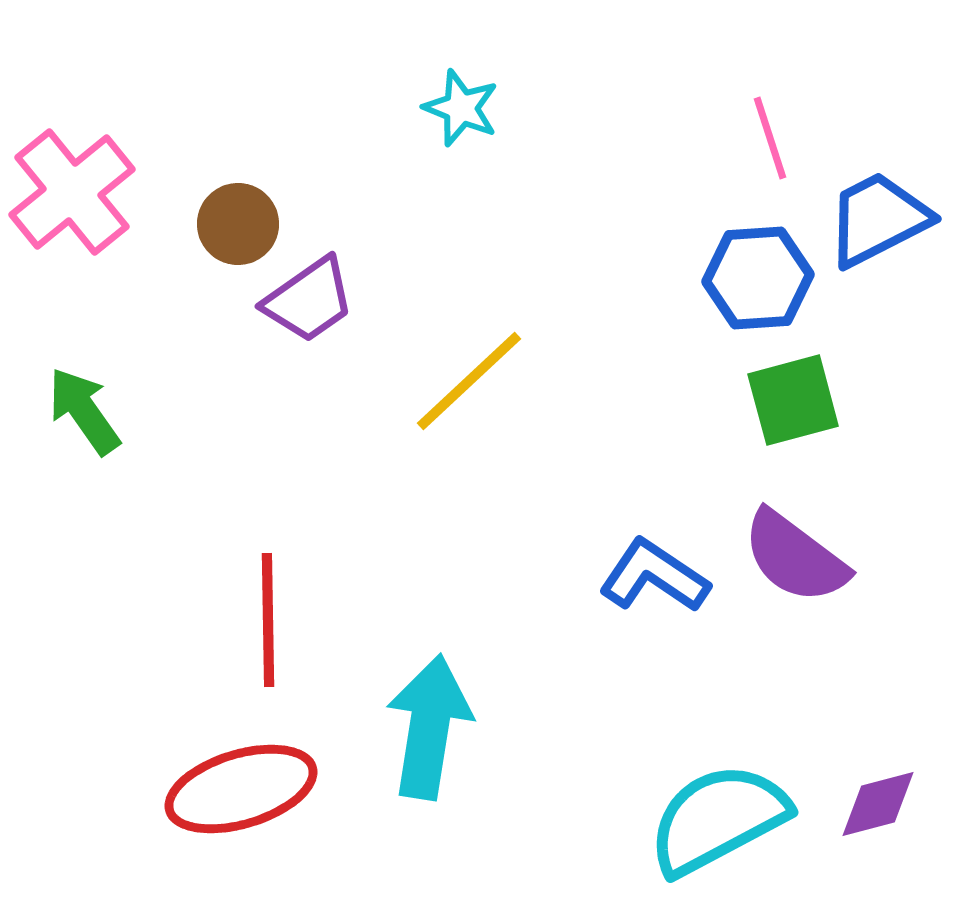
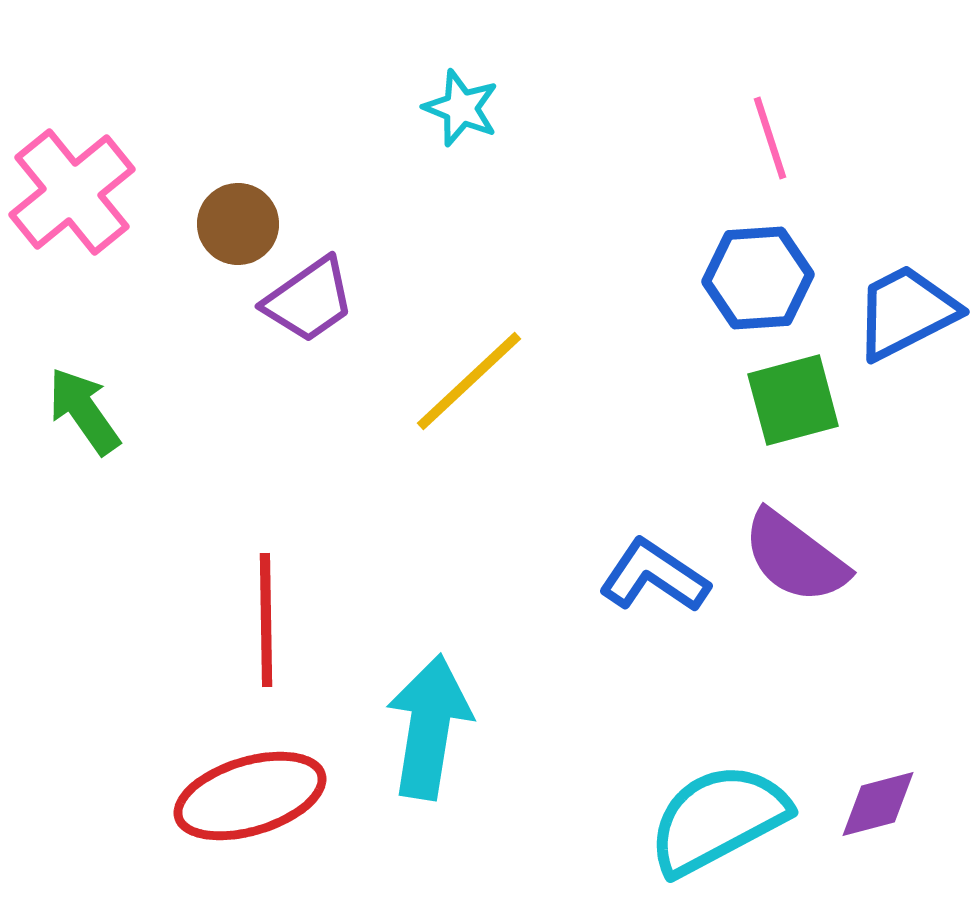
blue trapezoid: moved 28 px right, 93 px down
red line: moved 2 px left
red ellipse: moved 9 px right, 7 px down
